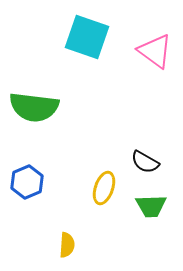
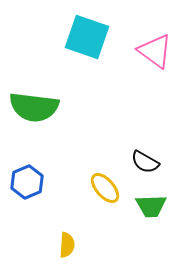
yellow ellipse: moved 1 px right; rotated 60 degrees counterclockwise
